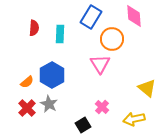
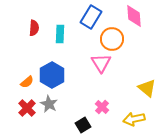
pink triangle: moved 1 px right, 1 px up
